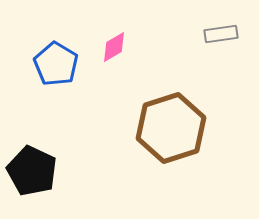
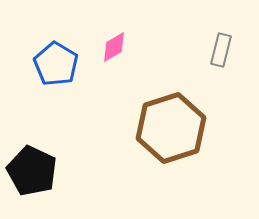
gray rectangle: moved 16 px down; rotated 68 degrees counterclockwise
